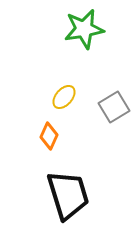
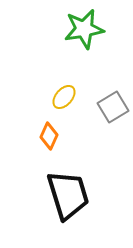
gray square: moved 1 px left
